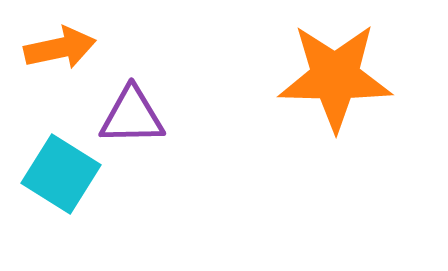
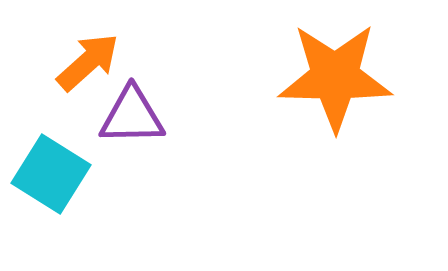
orange arrow: moved 28 px right, 14 px down; rotated 30 degrees counterclockwise
cyan square: moved 10 px left
